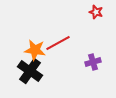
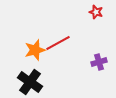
orange star: rotated 25 degrees counterclockwise
purple cross: moved 6 px right
black cross: moved 11 px down
